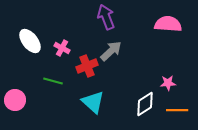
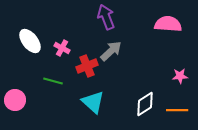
pink star: moved 12 px right, 7 px up
